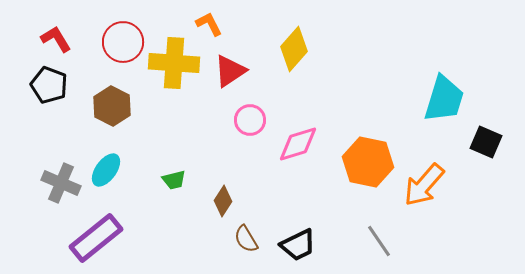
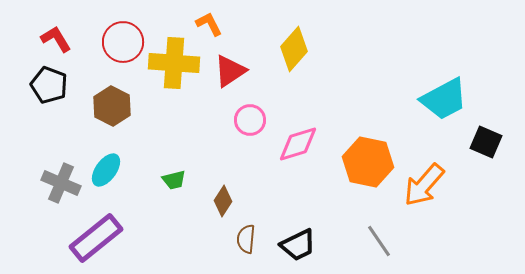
cyan trapezoid: rotated 45 degrees clockwise
brown semicircle: rotated 36 degrees clockwise
